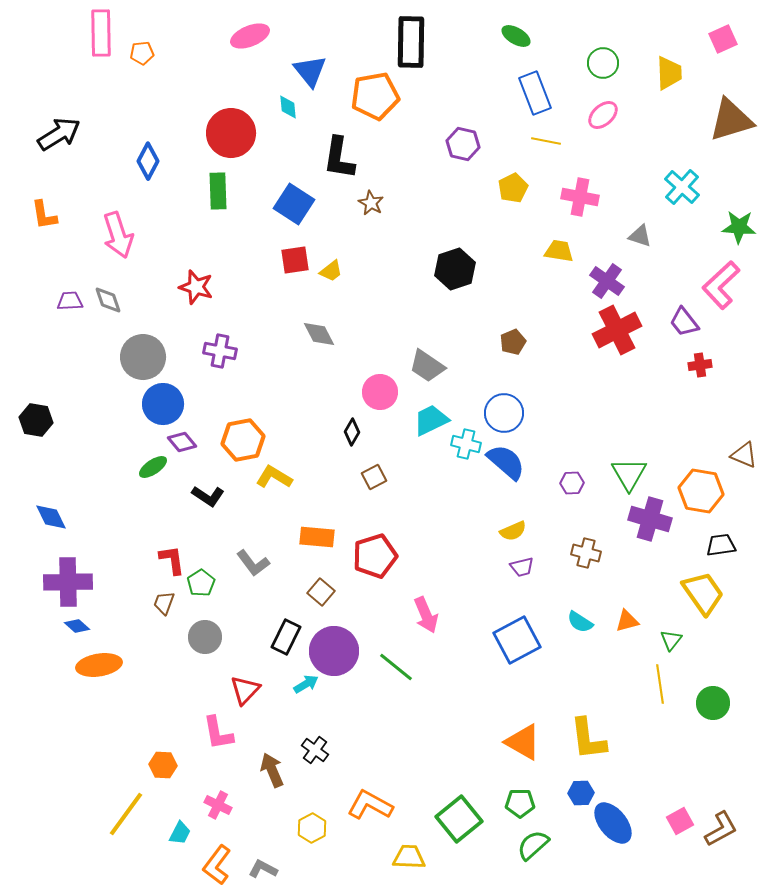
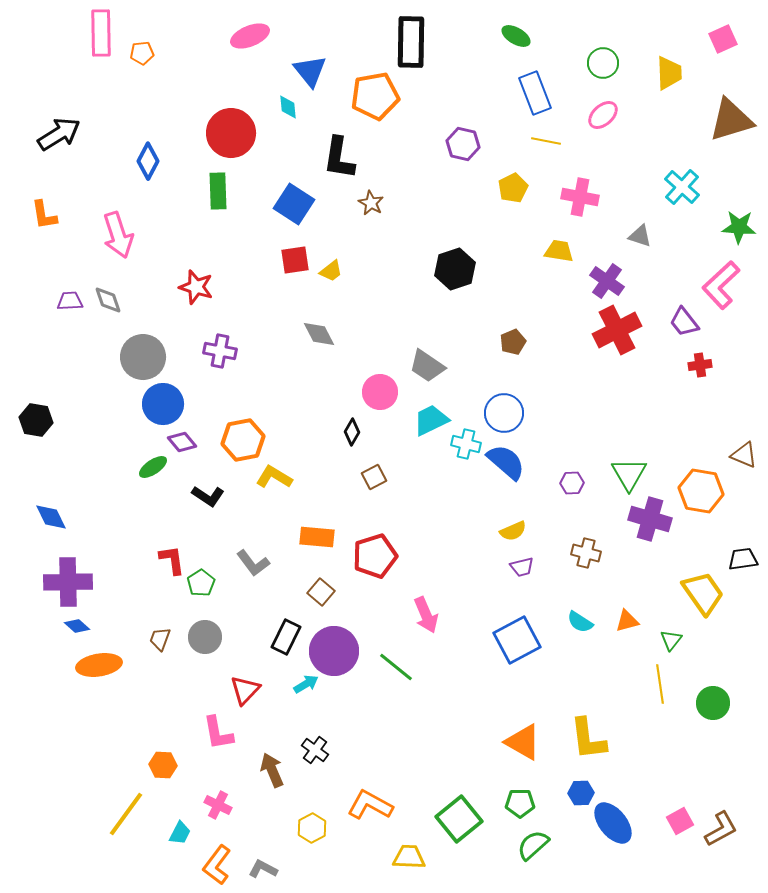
black trapezoid at (721, 545): moved 22 px right, 14 px down
brown trapezoid at (164, 603): moved 4 px left, 36 px down
